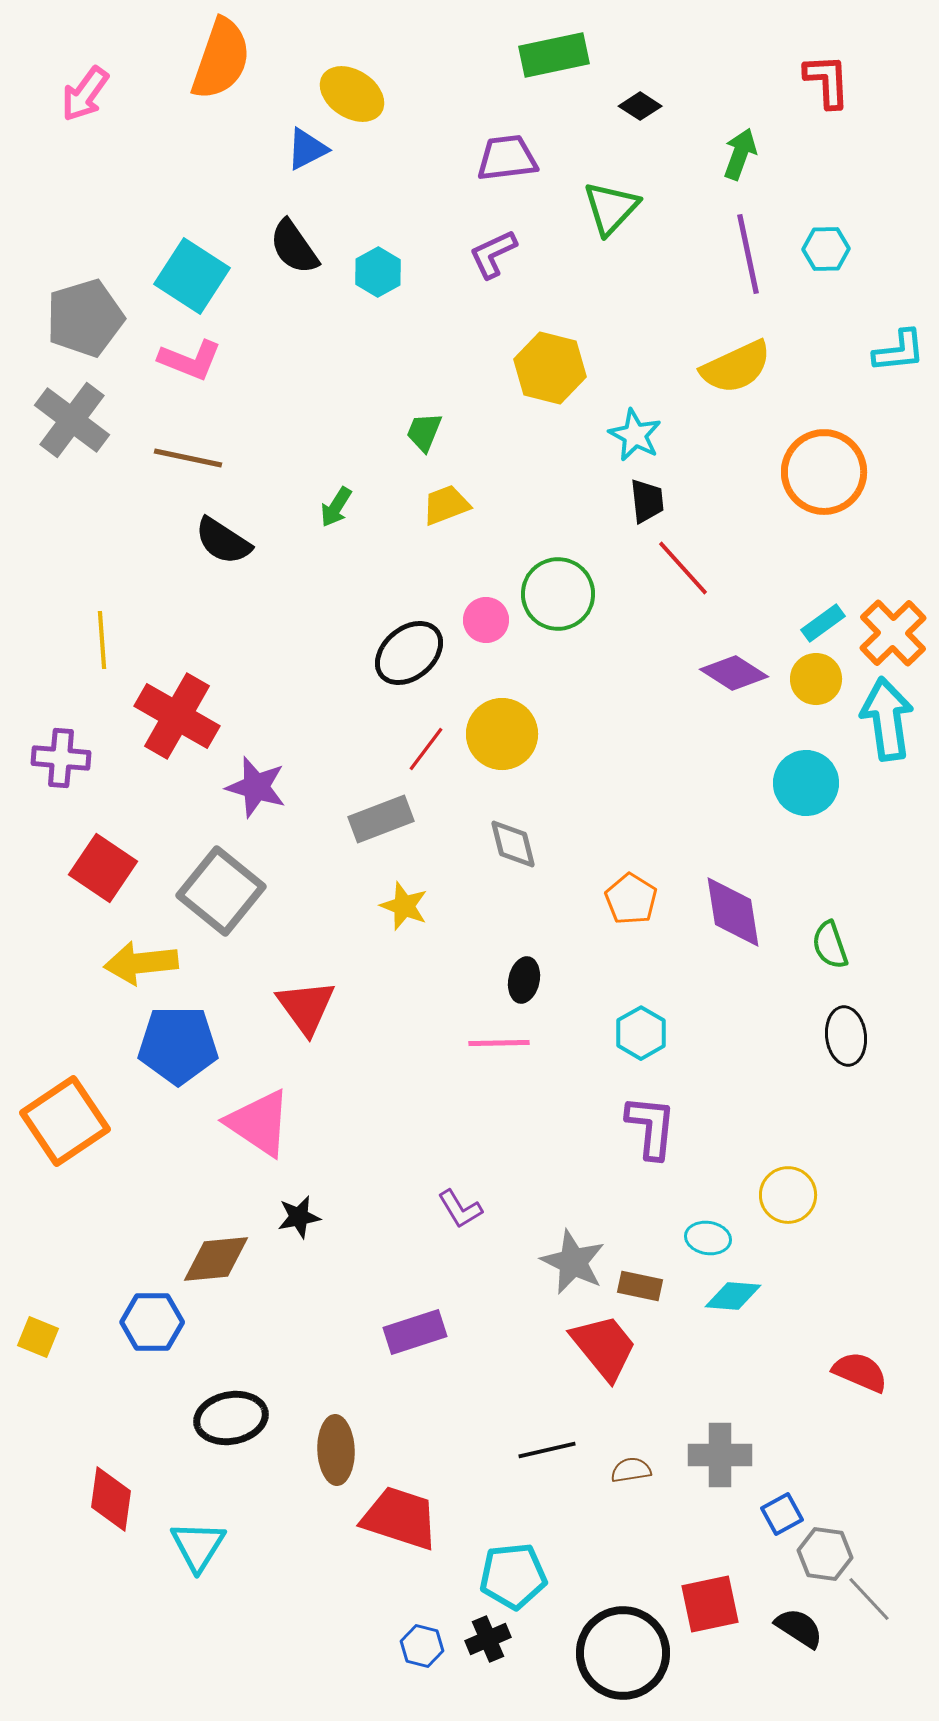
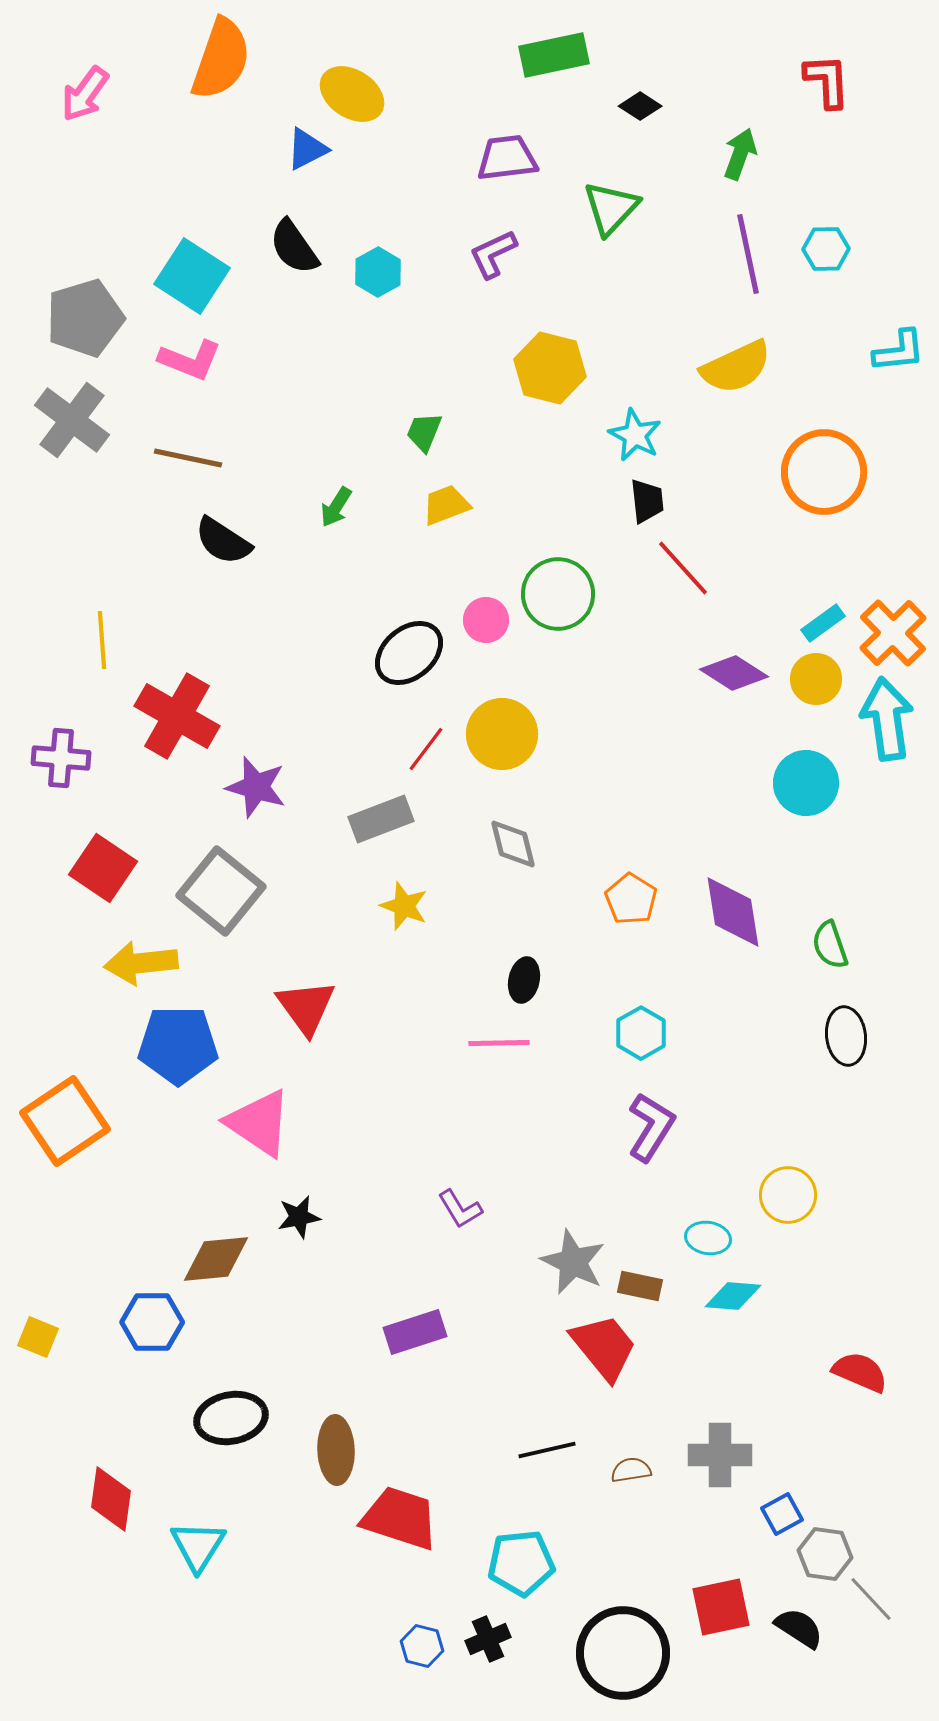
purple L-shape at (651, 1127): rotated 26 degrees clockwise
cyan pentagon at (513, 1576): moved 8 px right, 13 px up
gray line at (869, 1599): moved 2 px right
red square at (710, 1604): moved 11 px right, 3 px down
